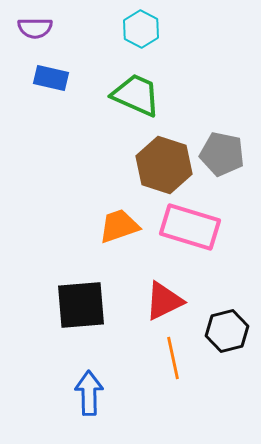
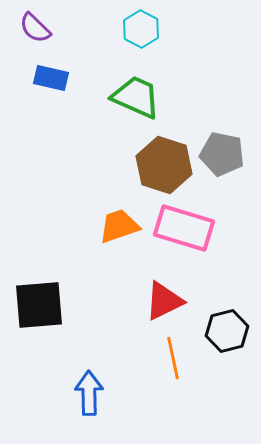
purple semicircle: rotated 44 degrees clockwise
green trapezoid: moved 2 px down
pink rectangle: moved 6 px left, 1 px down
black square: moved 42 px left
